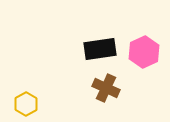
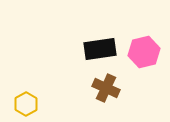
pink hexagon: rotated 12 degrees clockwise
